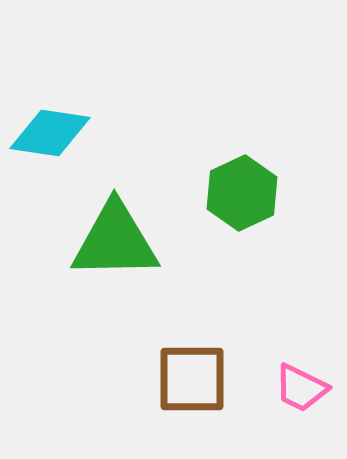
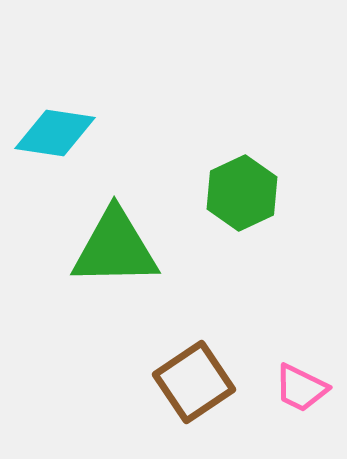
cyan diamond: moved 5 px right
green triangle: moved 7 px down
brown square: moved 2 px right, 3 px down; rotated 34 degrees counterclockwise
